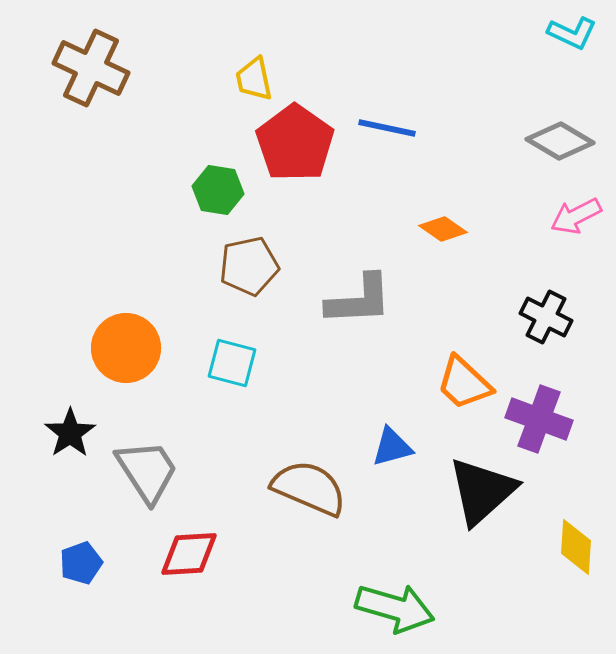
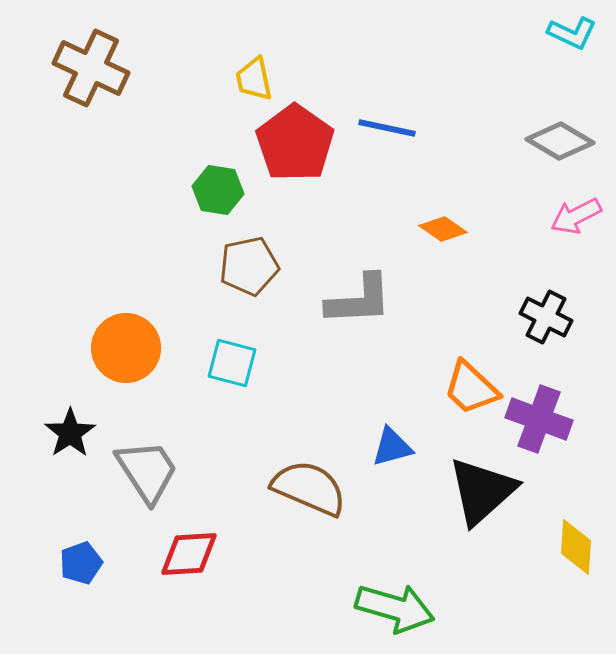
orange trapezoid: moved 7 px right, 5 px down
